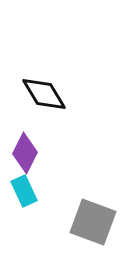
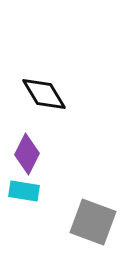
purple diamond: moved 2 px right, 1 px down
cyan rectangle: rotated 56 degrees counterclockwise
